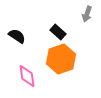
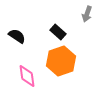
orange hexagon: moved 2 px down
